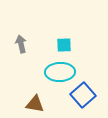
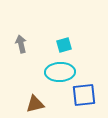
cyan square: rotated 14 degrees counterclockwise
blue square: moved 1 px right; rotated 35 degrees clockwise
brown triangle: rotated 24 degrees counterclockwise
